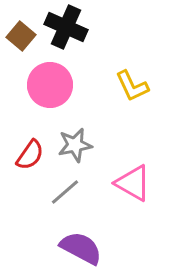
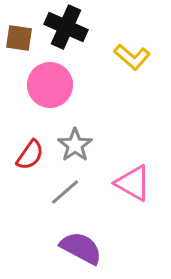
brown square: moved 2 px left, 2 px down; rotated 32 degrees counterclockwise
yellow L-shape: moved 29 px up; rotated 24 degrees counterclockwise
gray star: rotated 24 degrees counterclockwise
